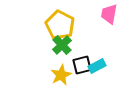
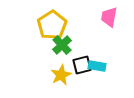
pink trapezoid: moved 3 px down
yellow pentagon: moved 8 px left; rotated 12 degrees clockwise
cyan rectangle: rotated 36 degrees clockwise
